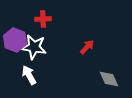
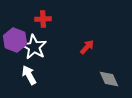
white star: rotated 20 degrees clockwise
